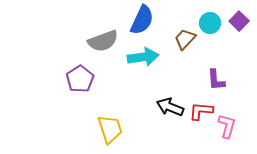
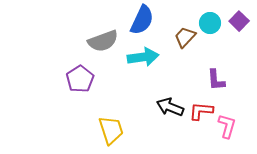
brown trapezoid: moved 2 px up
yellow trapezoid: moved 1 px right, 1 px down
